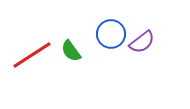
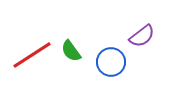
blue circle: moved 28 px down
purple semicircle: moved 6 px up
